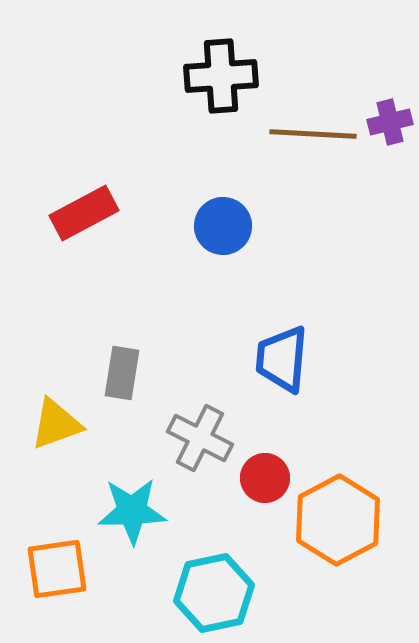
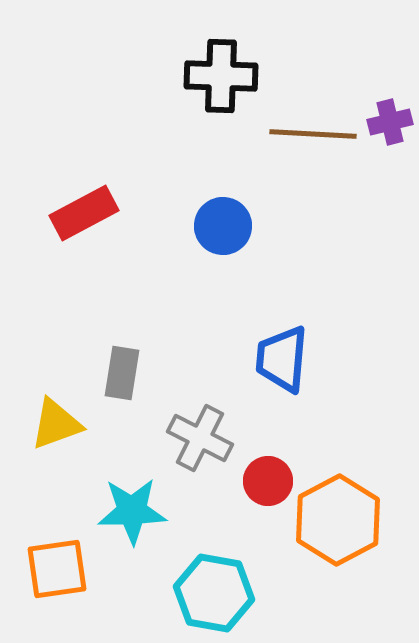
black cross: rotated 6 degrees clockwise
red circle: moved 3 px right, 3 px down
cyan hexagon: rotated 22 degrees clockwise
